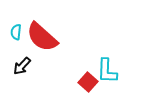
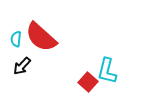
cyan semicircle: moved 7 px down
red semicircle: moved 1 px left
cyan L-shape: rotated 12 degrees clockwise
